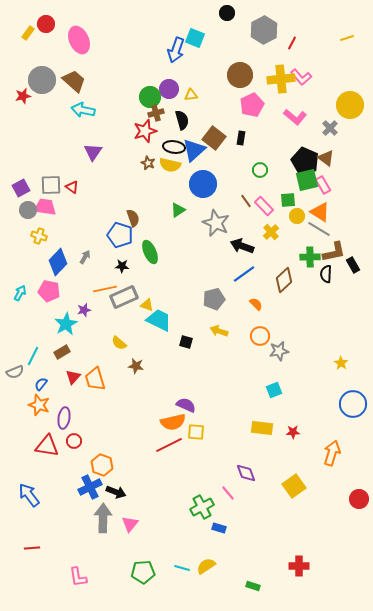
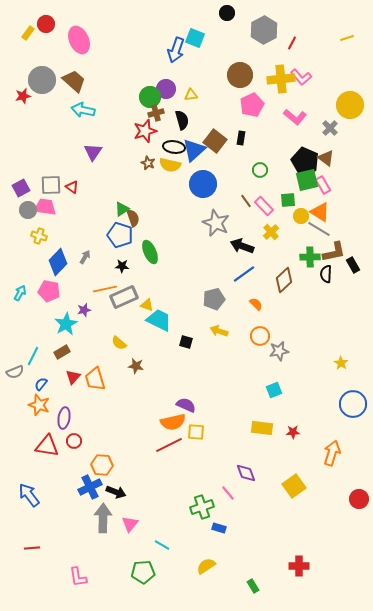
purple circle at (169, 89): moved 3 px left
brown square at (214, 138): moved 1 px right, 3 px down
green triangle at (178, 210): moved 56 px left, 1 px up
yellow circle at (297, 216): moved 4 px right
orange hexagon at (102, 465): rotated 15 degrees counterclockwise
green cross at (202, 507): rotated 10 degrees clockwise
cyan line at (182, 568): moved 20 px left, 23 px up; rotated 14 degrees clockwise
green rectangle at (253, 586): rotated 40 degrees clockwise
